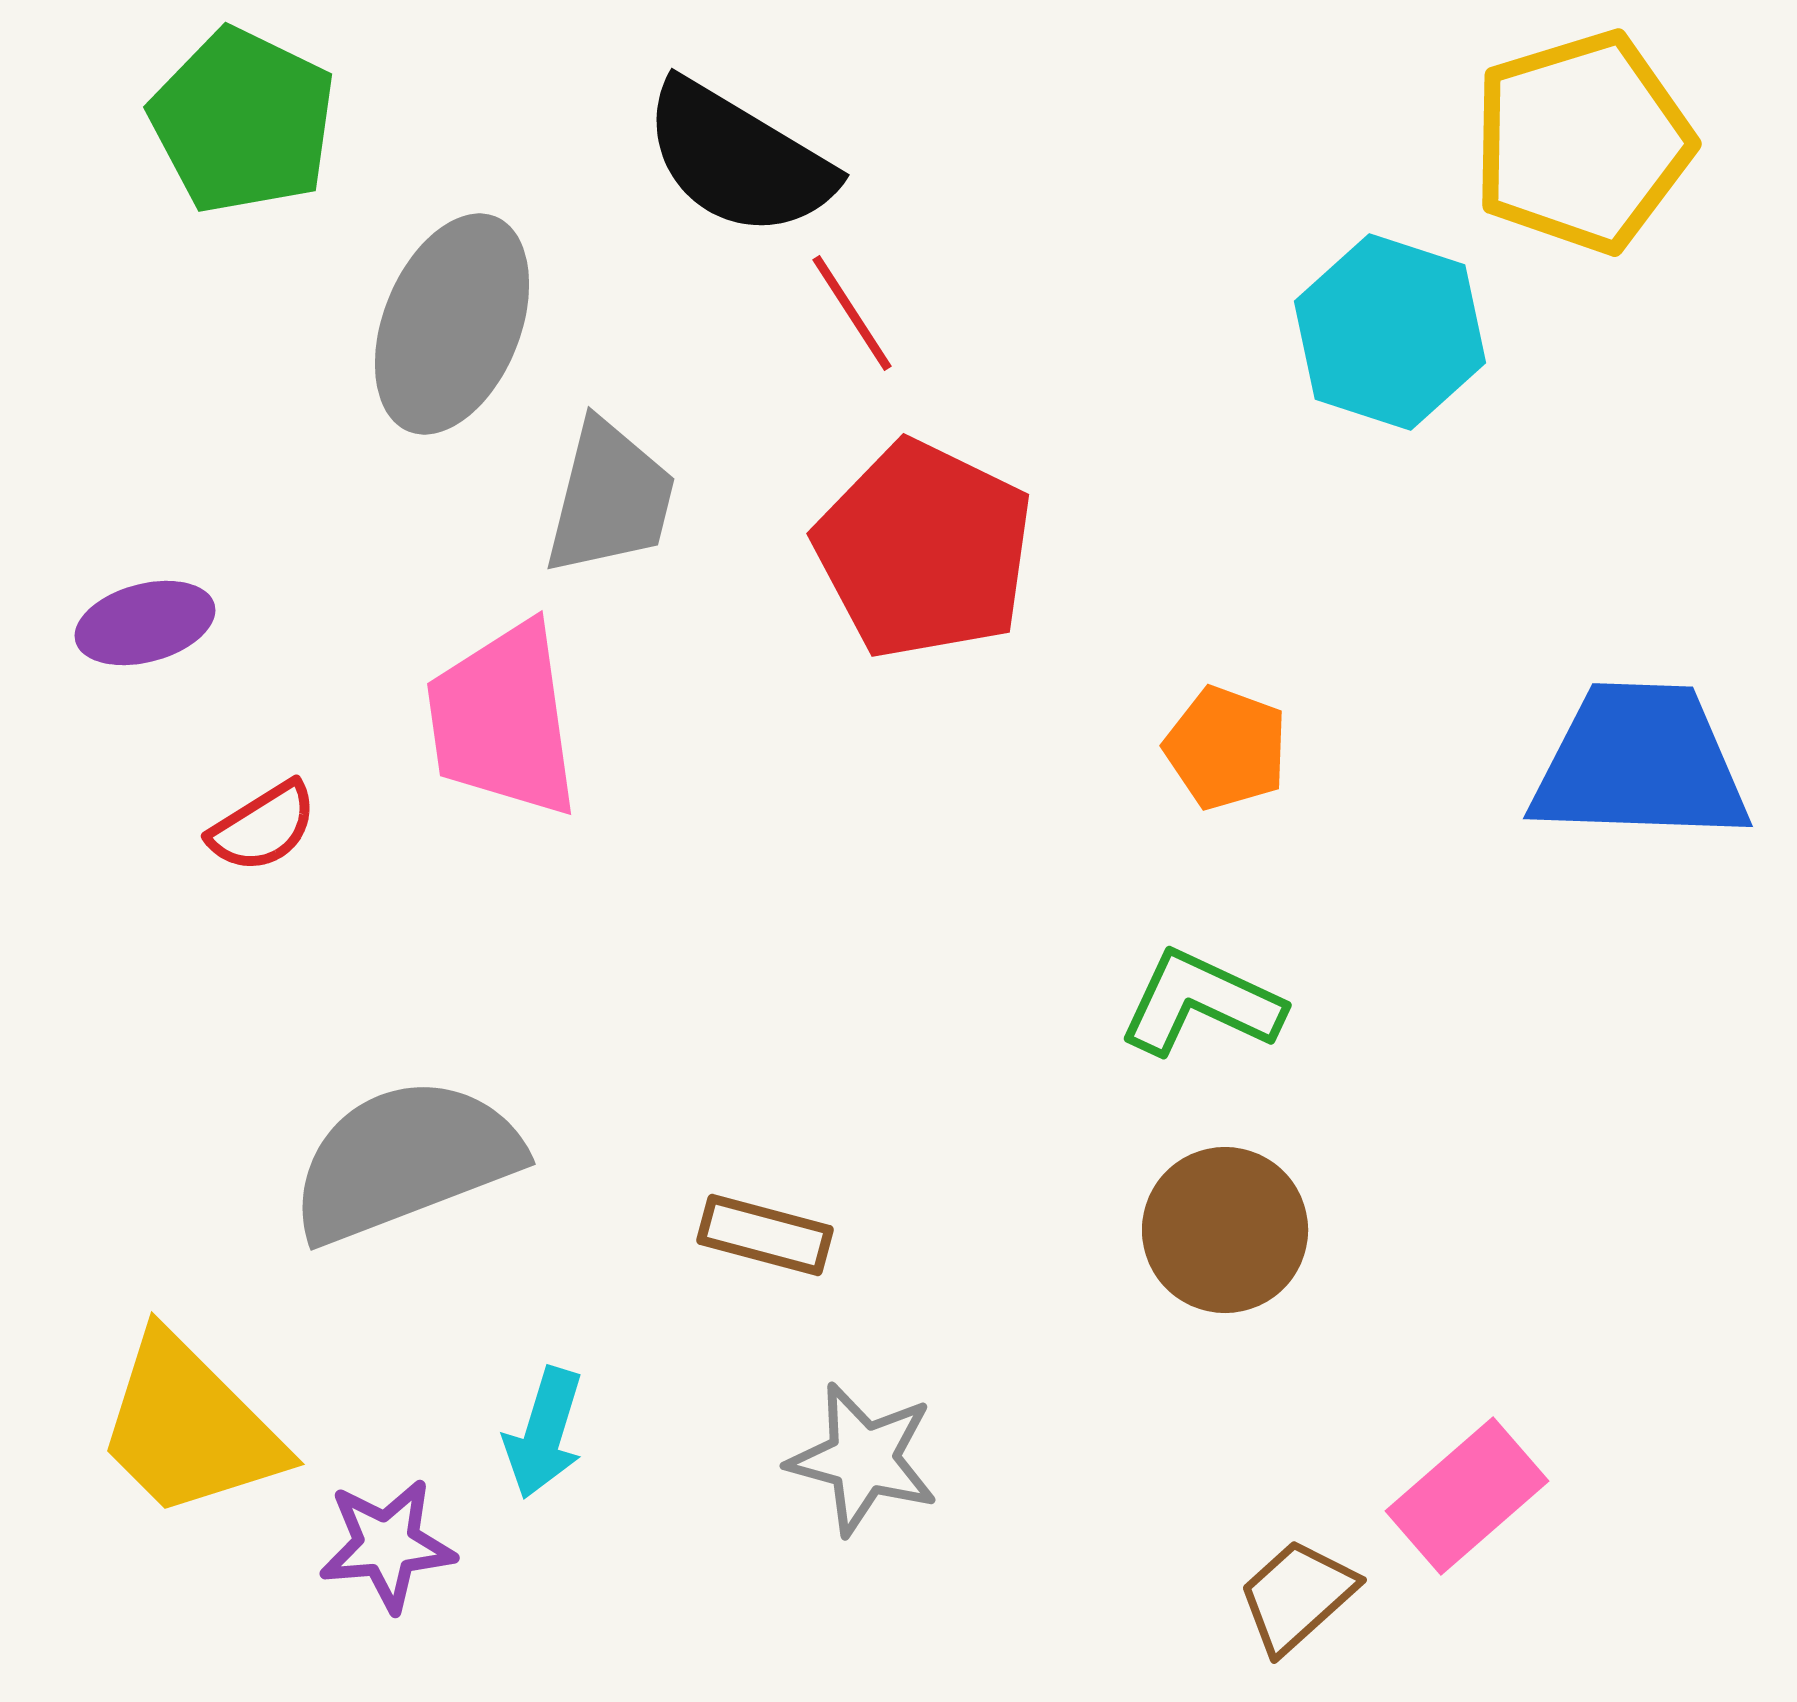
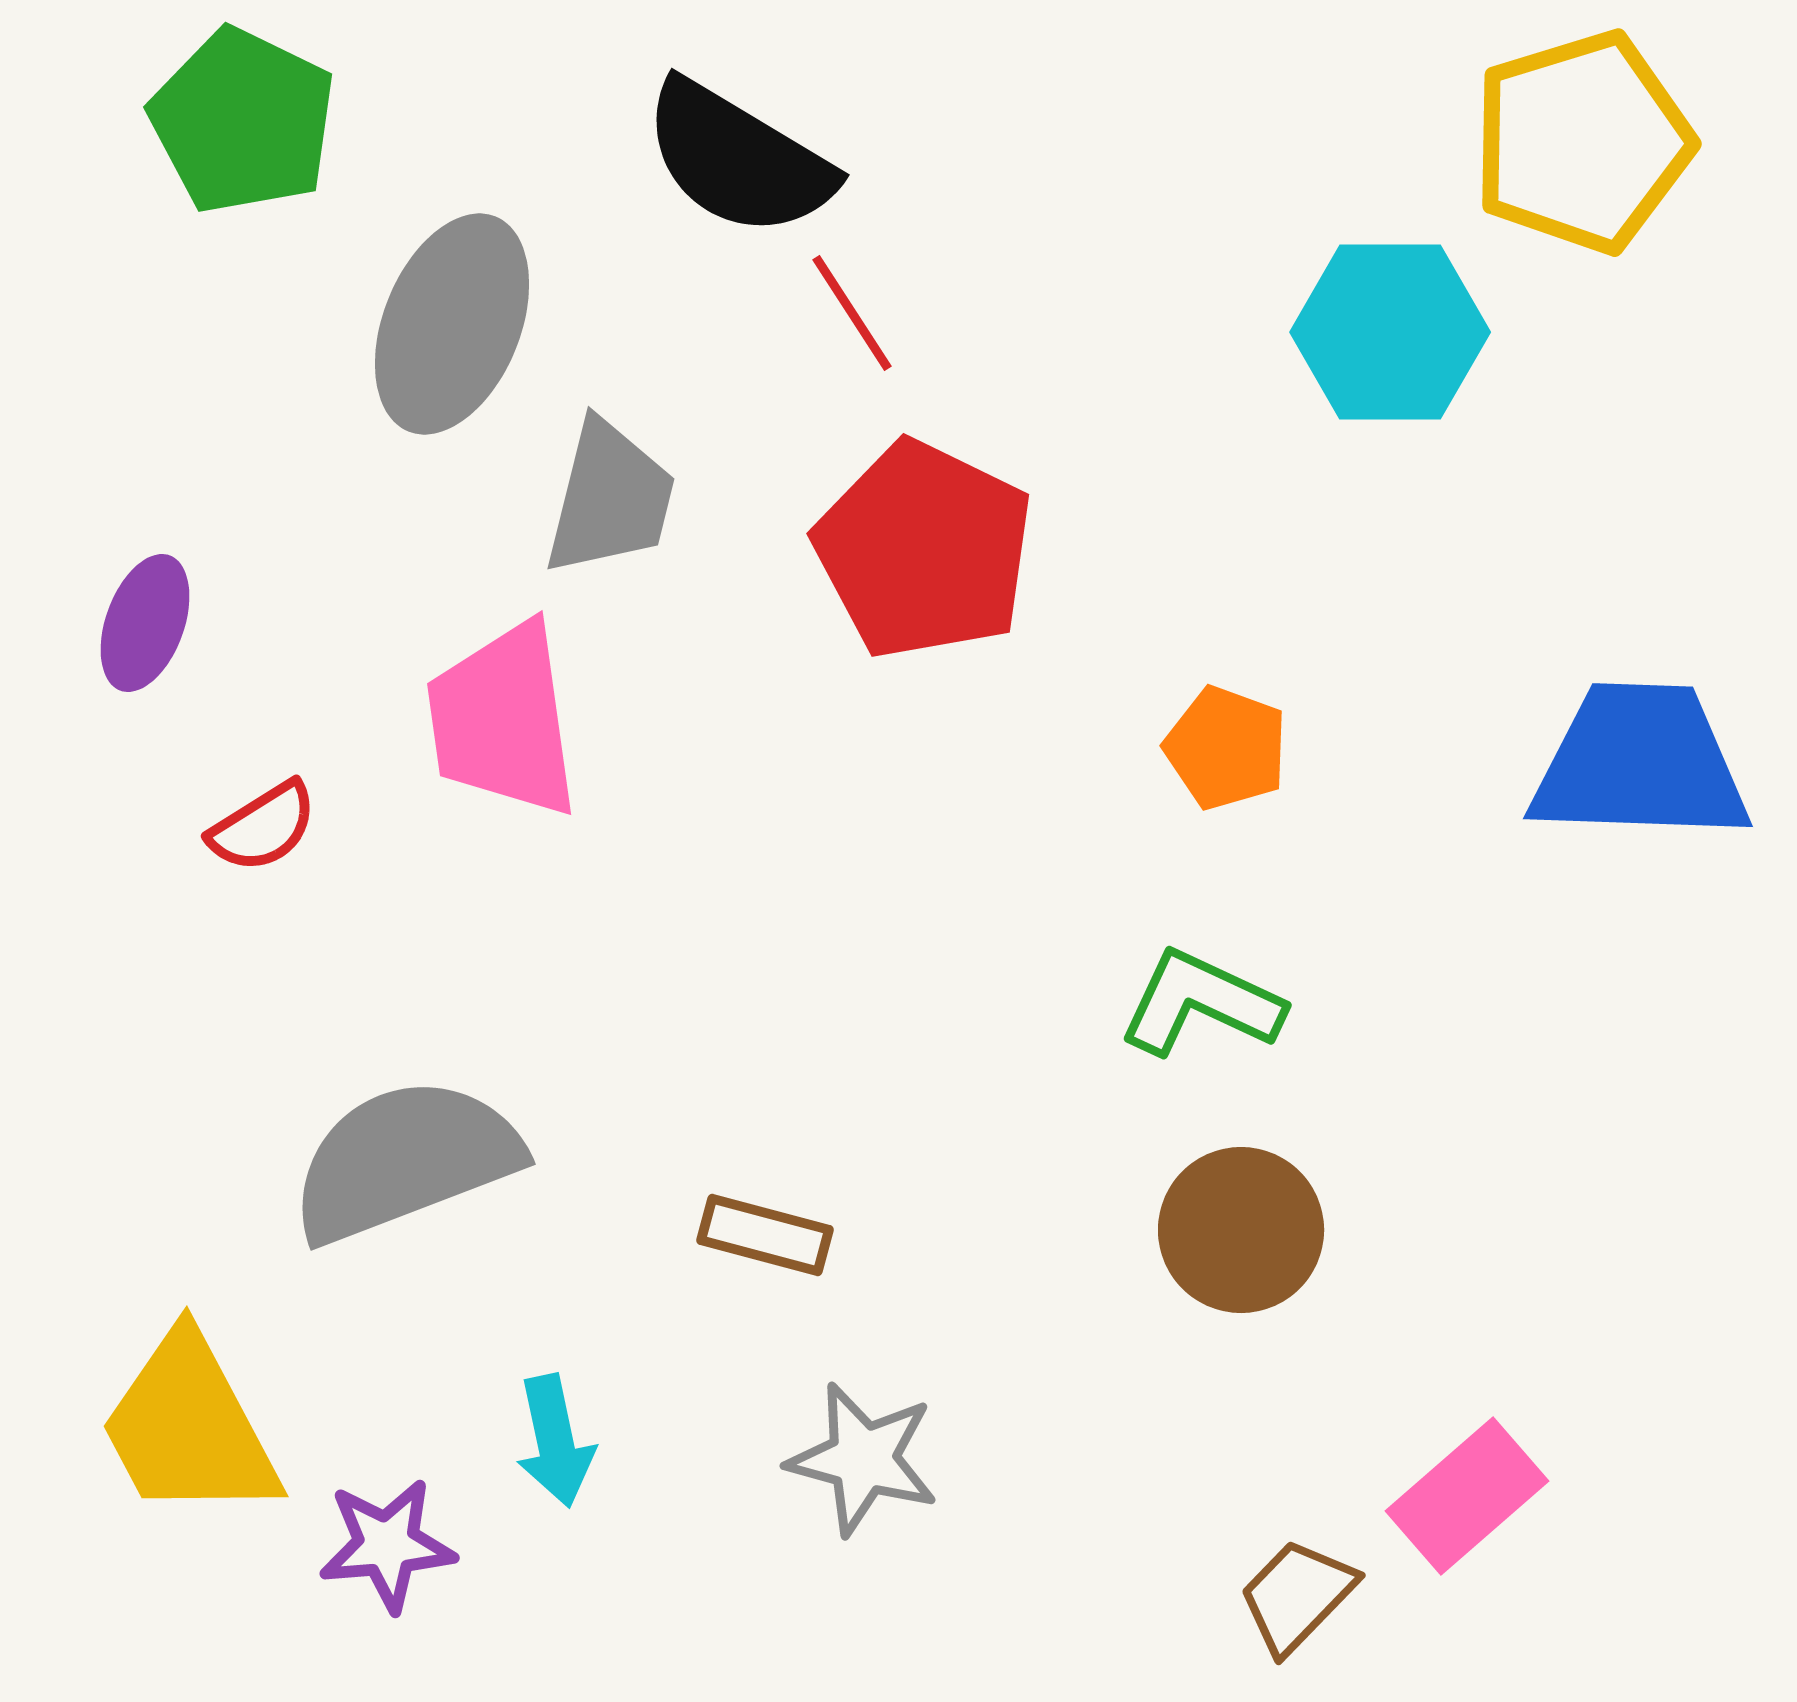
cyan hexagon: rotated 18 degrees counterclockwise
purple ellipse: rotated 55 degrees counterclockwise
brown circle: moved 16 px right
yellow trapezoid: rotated 17 degrees clockwise
cyan arrow: moved 11 px right, 8 px down; rotated 29 degrees counterclockwise
brown trapezoid: rotated 4 degrees counterclockwise
